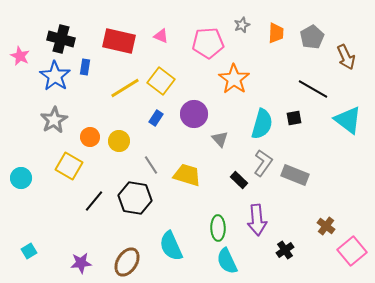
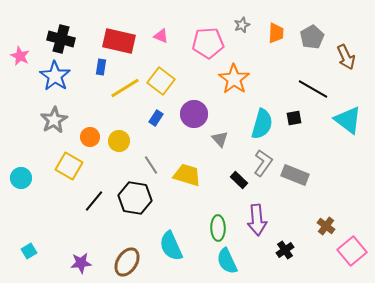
blue rectangle at (85, 67): moved 16 px right
